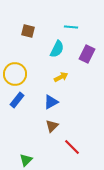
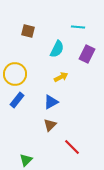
cyan line: moved 7 px right
brown triangle: moved 2 px left, 1 px up
